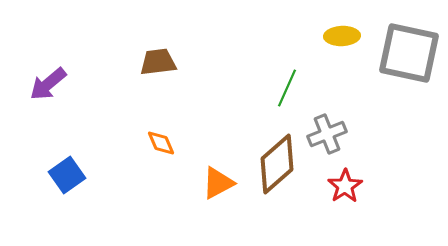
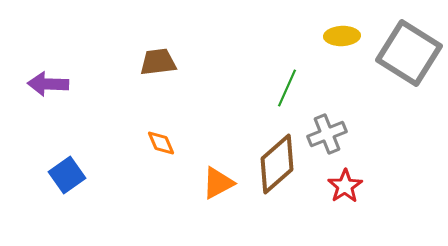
gray square: rotated 20 degrees clockwise
purple arrow: rotated 42 degrees clockwise
